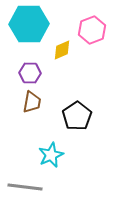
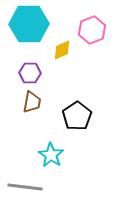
cyan star: rotated 15 degrees counterclockwise
